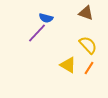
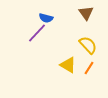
brown triangle: rotated 35 degrees clockwise
